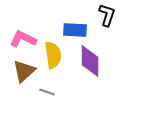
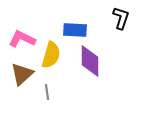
black L-shape: moved 14 px right, 3 px down
pink L-shape: moved 1 px left
yellow semicircle: moved 2 px left; rotated 24 degrees clockwise
brown triangle: moved 2 px left, 3 px down
gray line: rotated 63 degrees clockwise
